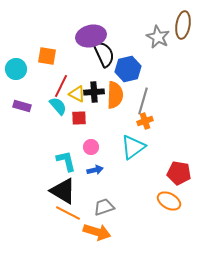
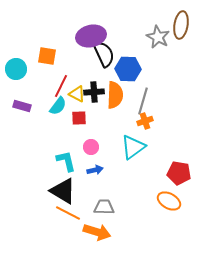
brown ellipse: moved 2 px left
blue hexagon: rotated 15 degrees clockwise
cyan semicircle: rotated 78 degrees clockwise
gray trapezoid: rotated 20 degrees clockwise
